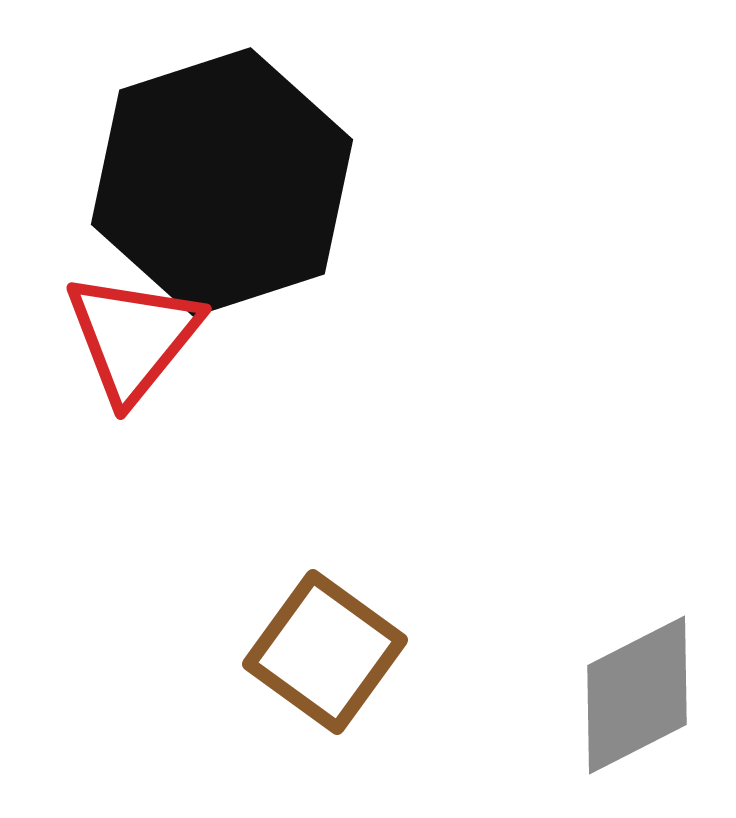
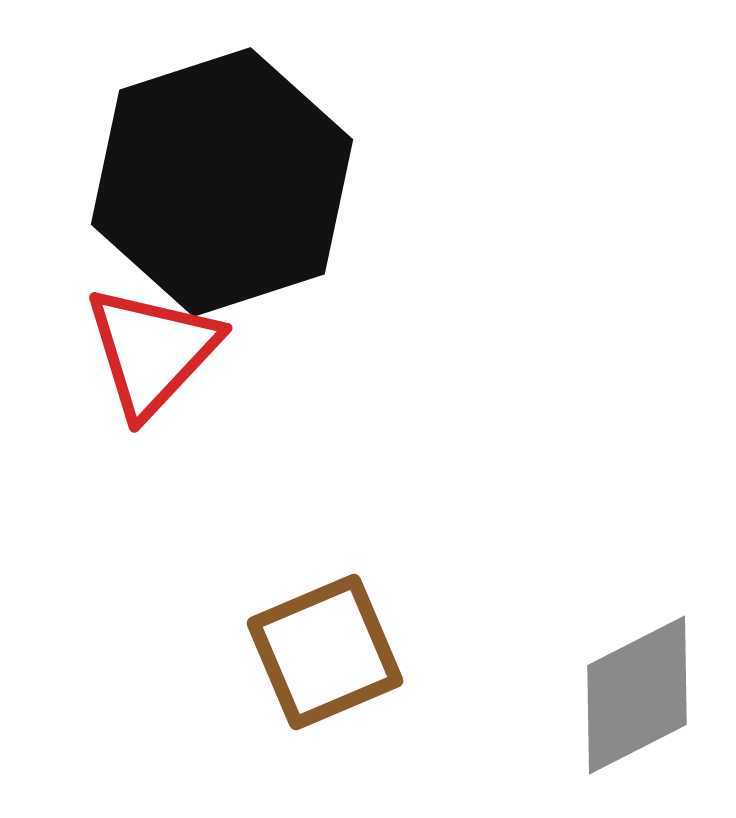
red triangle: moved 19 px right, 14 px down; rotated 4 degrees clockwise
brown square: rotated 31 degrees clockwise
